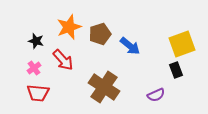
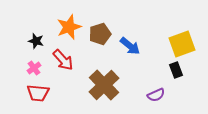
brown cross: moved 2 px up; rotated 12 degrees clockwise
